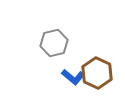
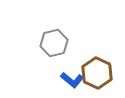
blue L-shape: moved 1 px left, 3 px down
